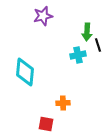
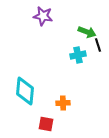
purple star: rotated 24 degrees clockwise
green arrow: rotated 72 degrees counterclockwise
cyan diamond: moved 19 px down
